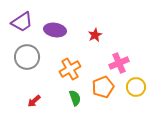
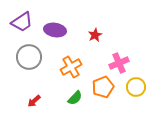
gray circle: moved 2 px right
orange cross: moved 1 px right, 2 px up
green semicircle: rotated 63 degrees clockwise
